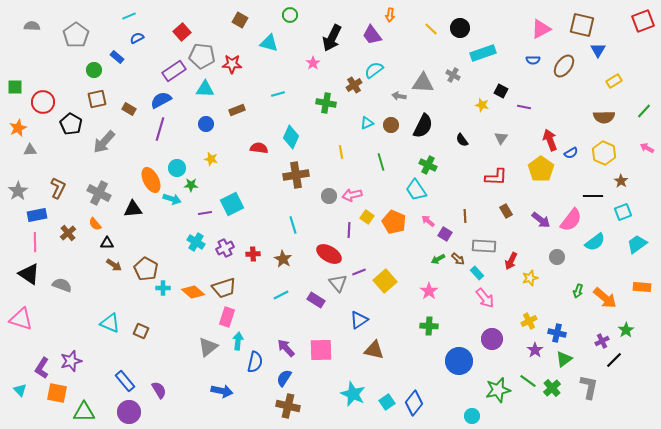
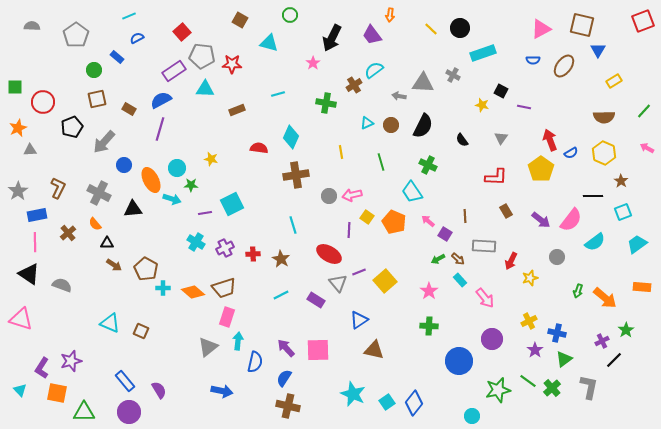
black pentagon at (71, 124): moved 1 px right, 3 px down; rotated 20 degrees clockwise
blue circle at (206, 124): moved 82 px left, 41 px down
cyan trapezoid at (416, 190): moved 4 px left, 2 px down
brown star at (283, 259): moved 2 px left
cyan rectangle at (477, 273): moved 17 px left, 7 px down
pink square at (321, 350): moved 3 px left
